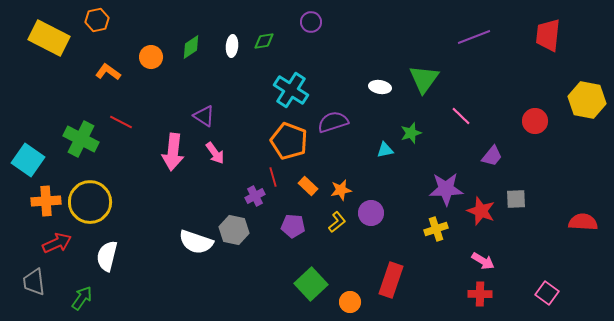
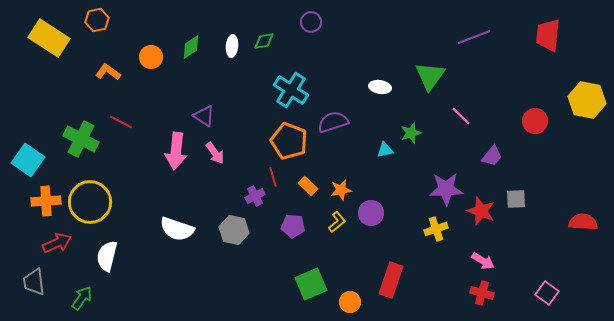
yellow rectangle at (49, 38): rotated 6 degrees clockwise
green triangle at (424, 79): moved 6 px right, 3 px up
pink arrow at (173, 152): moved 3 px right, 1 px up
white semicircle at (196, 242): moved 19 px left, 13 px up
green square at (311, 284): rotated 20 degrees clockwise
red cross at (480, 294): moved 2 px right, 1 px up; rotated 15 degrees clockwise
